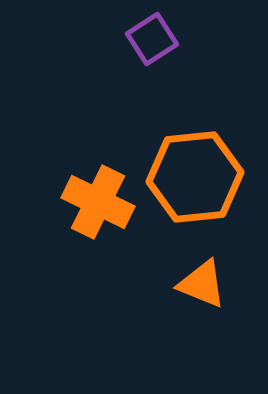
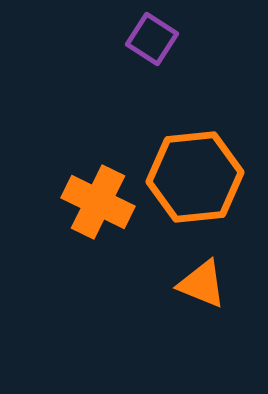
purple square: rotated 24 degrees counterclockwise
